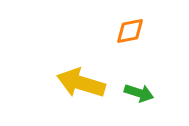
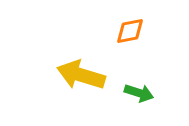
yellow arrow: moved 8 px up
